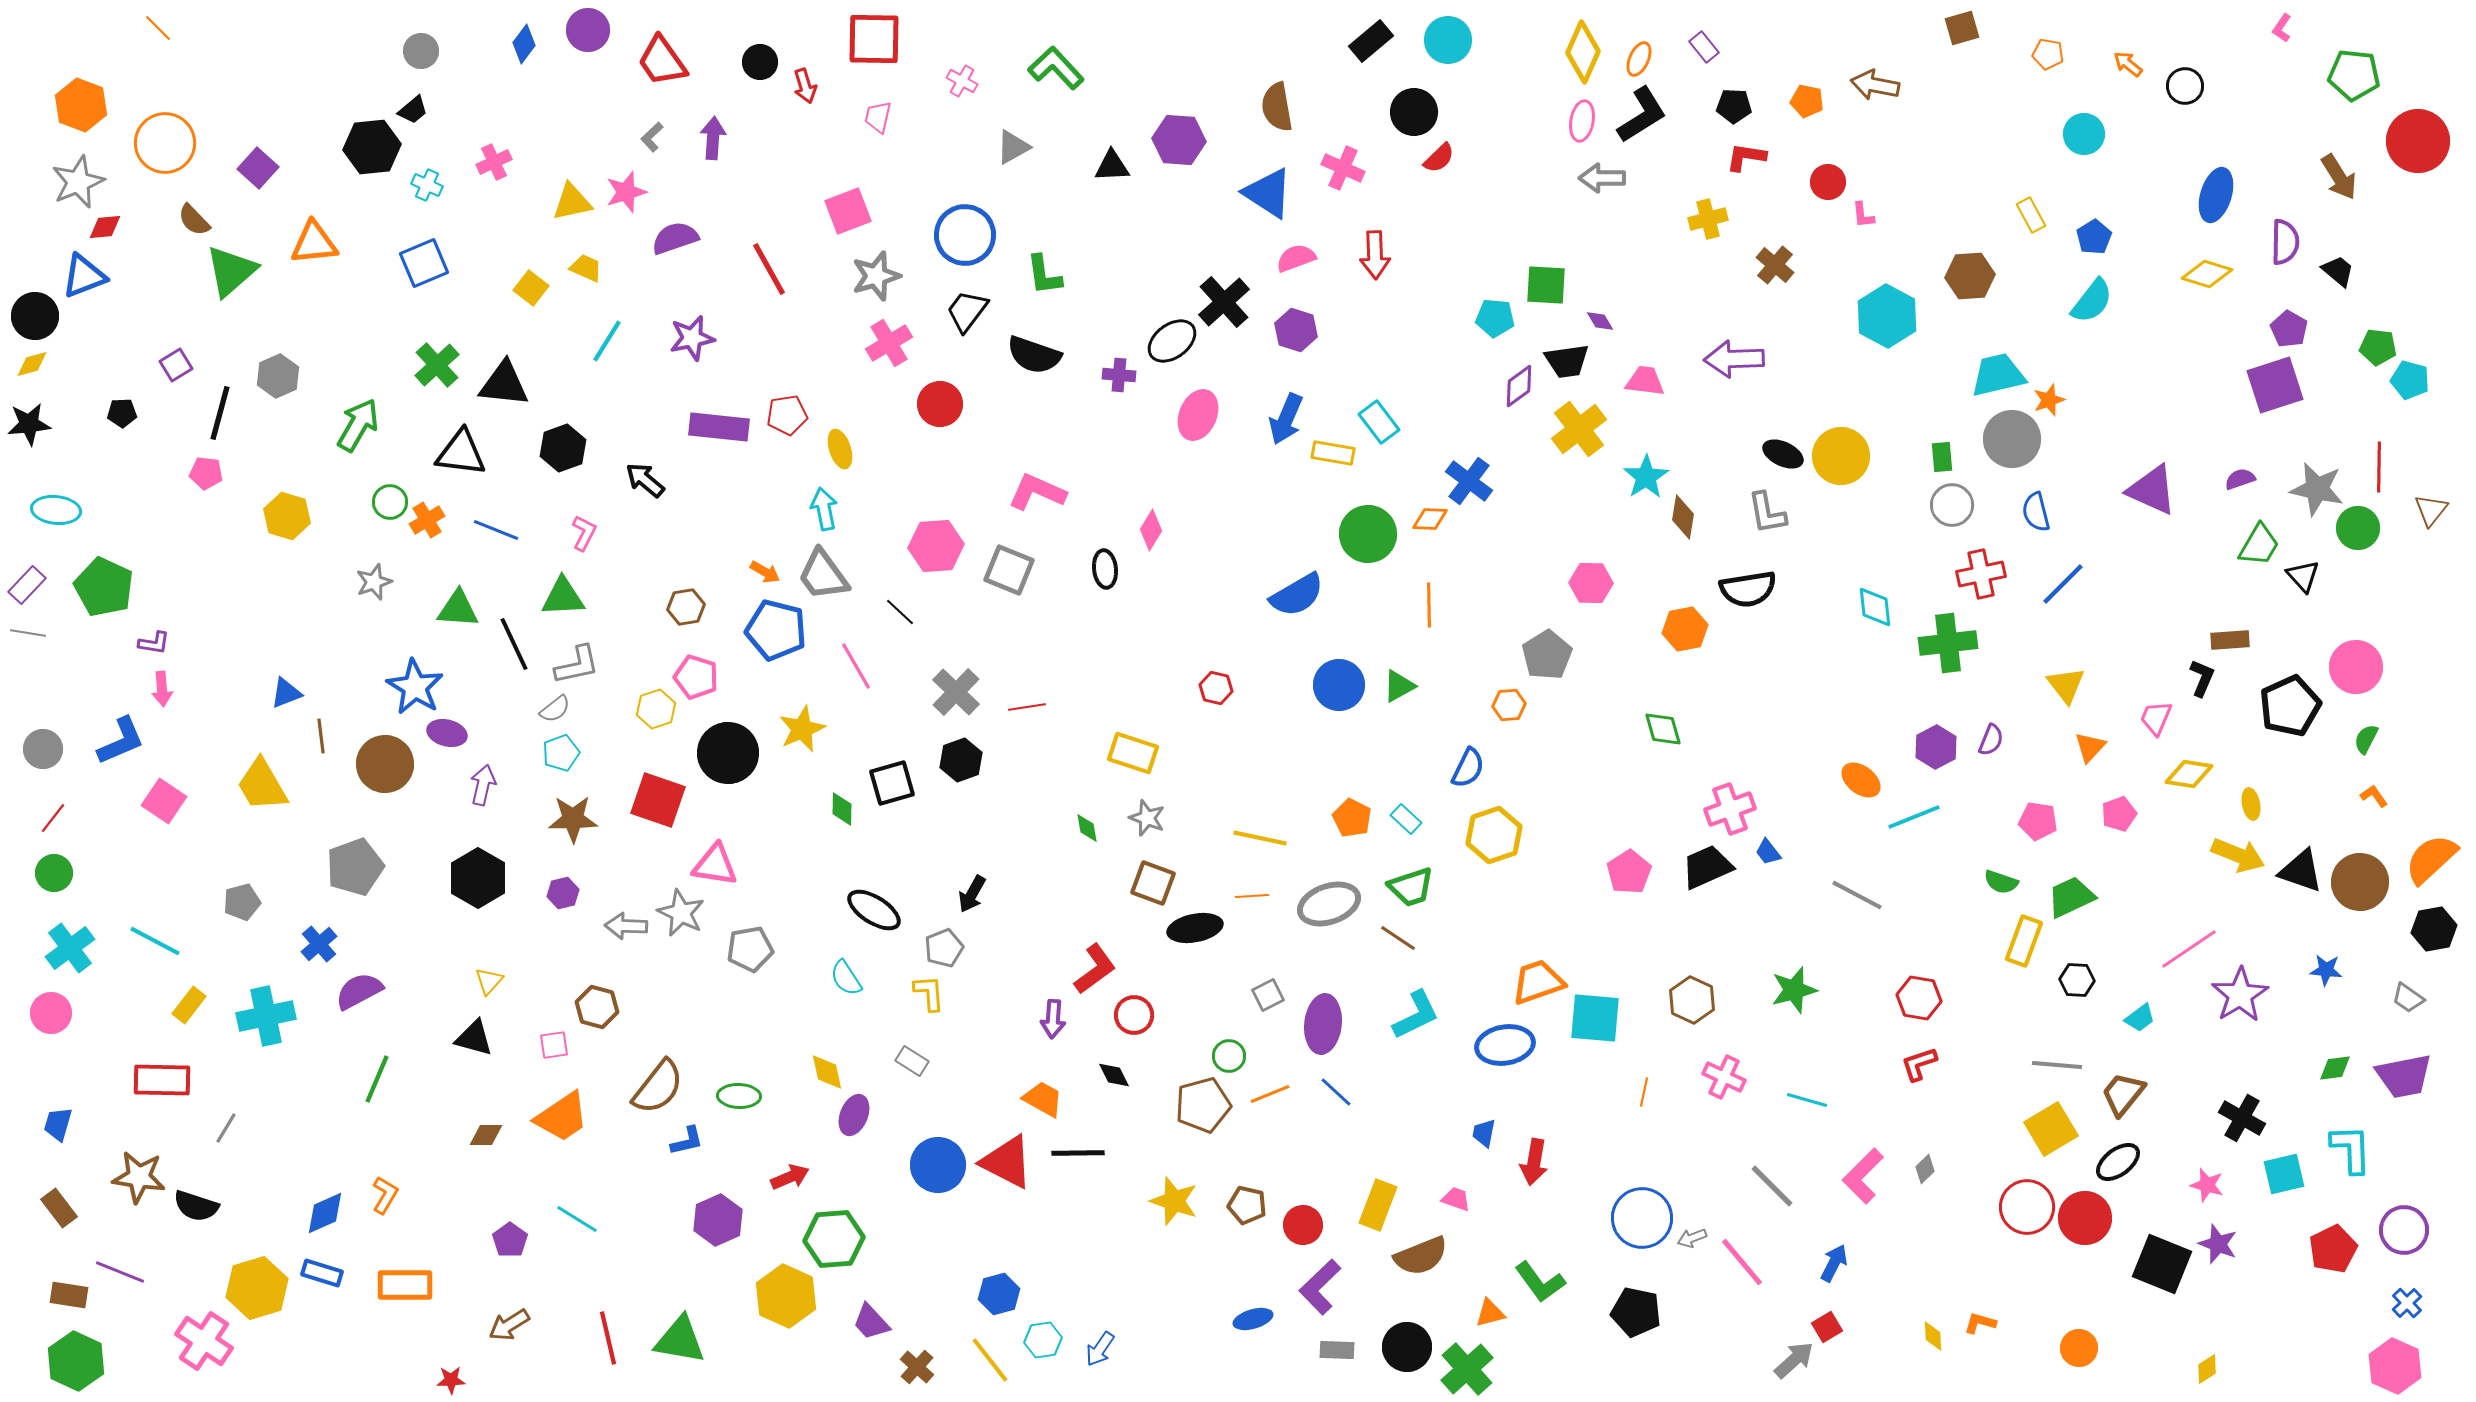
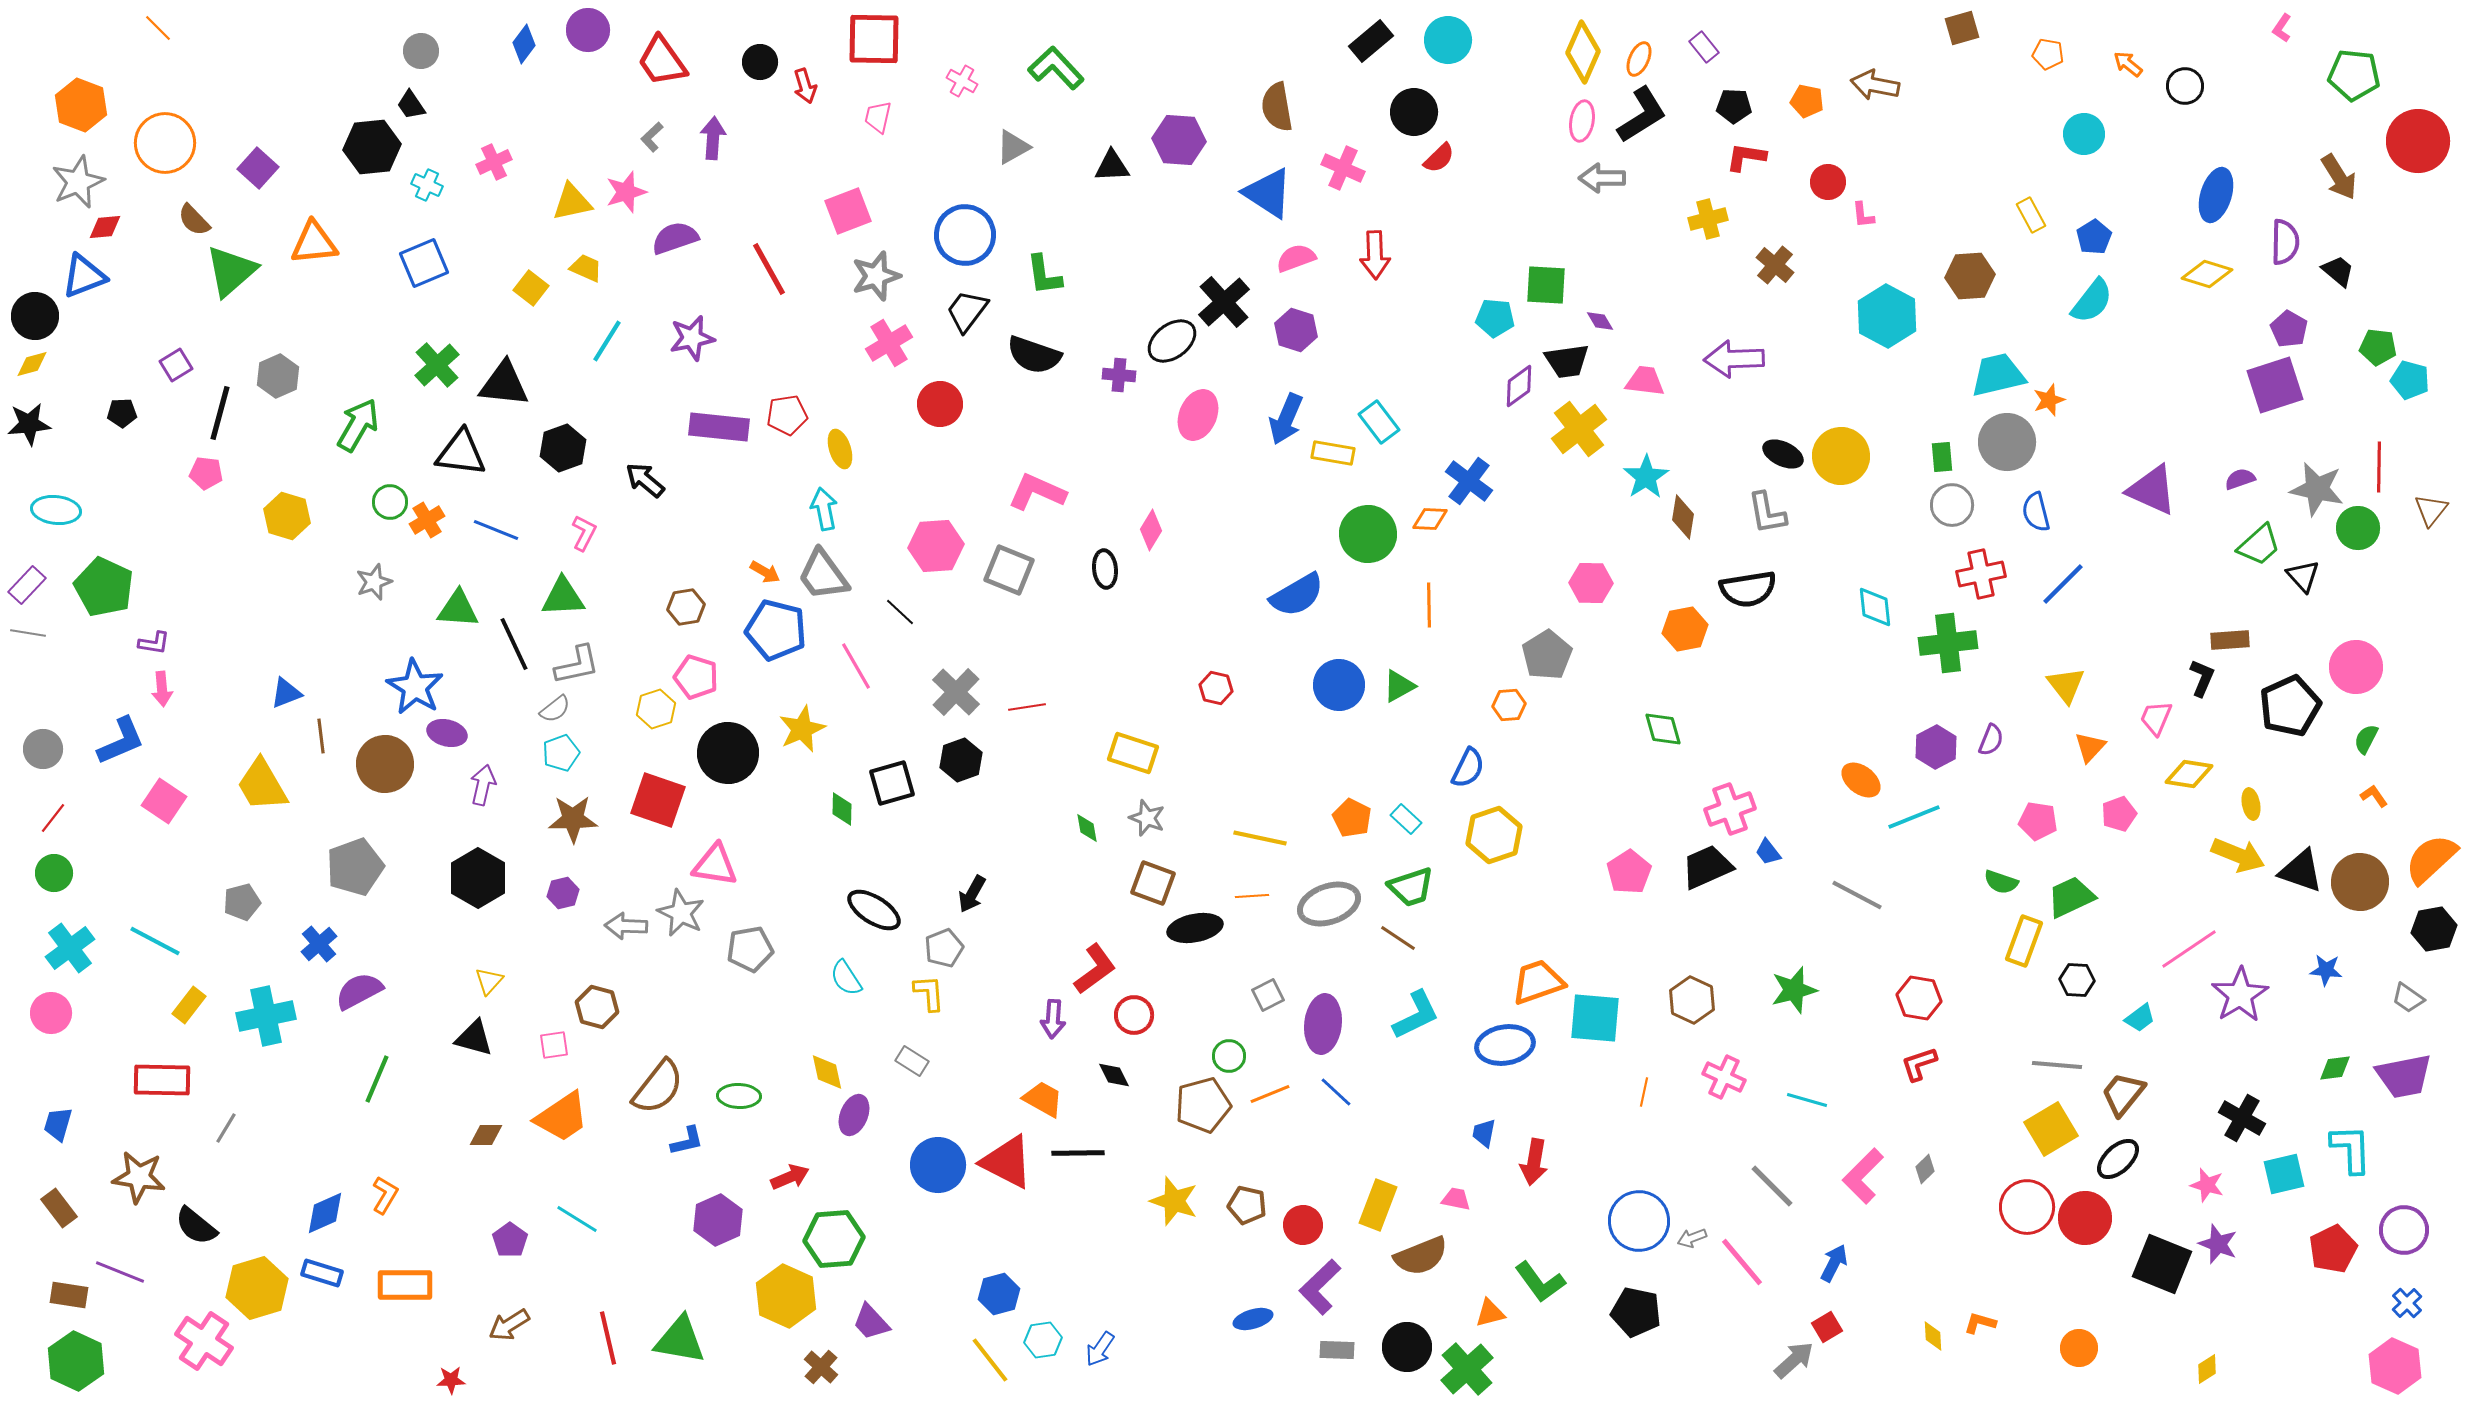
black trapezoid at (413, 110): moved 2 px left, 5 px up; rotated 96 degrees clockwise
gray circle at (2012, 439): moved 5 px left, 3 px down
green trapezoid at (2259, 545): rotated 18 degrees clockwise
black ellipse at (2118, 1162): moved 3 px up; rotated 6 degrees counterclockwise
pink trapezoid at (1456, 1199): rotated 8 degrees counterclockwise
black semicircle at (196, 1206): moved 20 px down; rotated 21 degrees clockwise
blue circle at (1642, 1218): moved 3 px left, 3 px down
brown cross at (917, 1367): moved 96 px left
